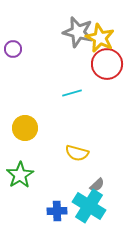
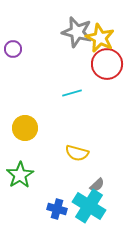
gray star: moved 1 px left
blue cross: moved 2 px up; rotated 18 degrees clockwise
